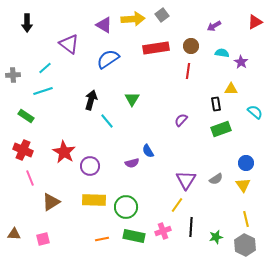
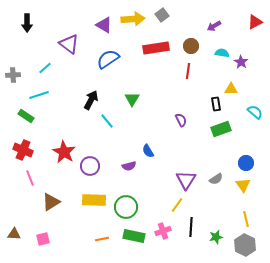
cyan line at (43, 91): moved 4 px left, 4 px down
black arrow at (91, 100): rotated 12 degrees clockwise
purple semicircle at (181, 120): rotated 112 degrees clockwise
purple semicircle at (132, 163): moved 3 px left, 3 px down
